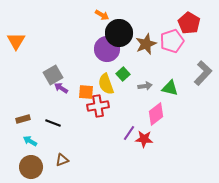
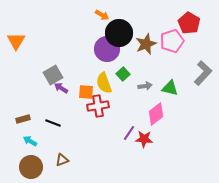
yellow semicircle: moved 2 px left, 1 px up
